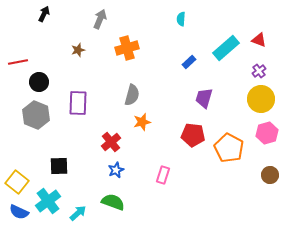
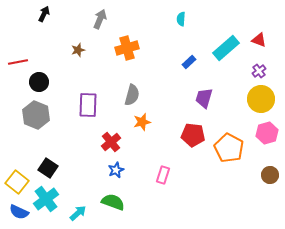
purple rectangle: moved 10 px right, 2 px down
black square: moved 11 px left, 2 px down; rotated 36 degrees clockwise
cyan cross: moved 2 px left, 2 px up
